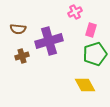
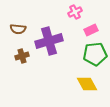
pink rectangle: rotated 48 degrees clockwise
green pentagon: rotated 10 degrees clockwise
yellow diamond: moved 2 px right, 1 px up
